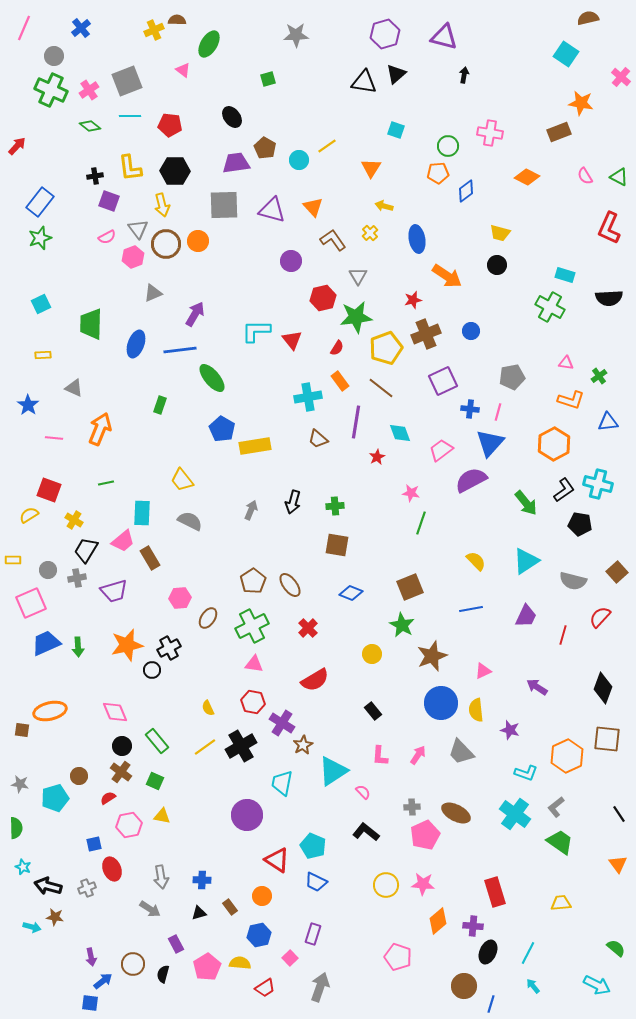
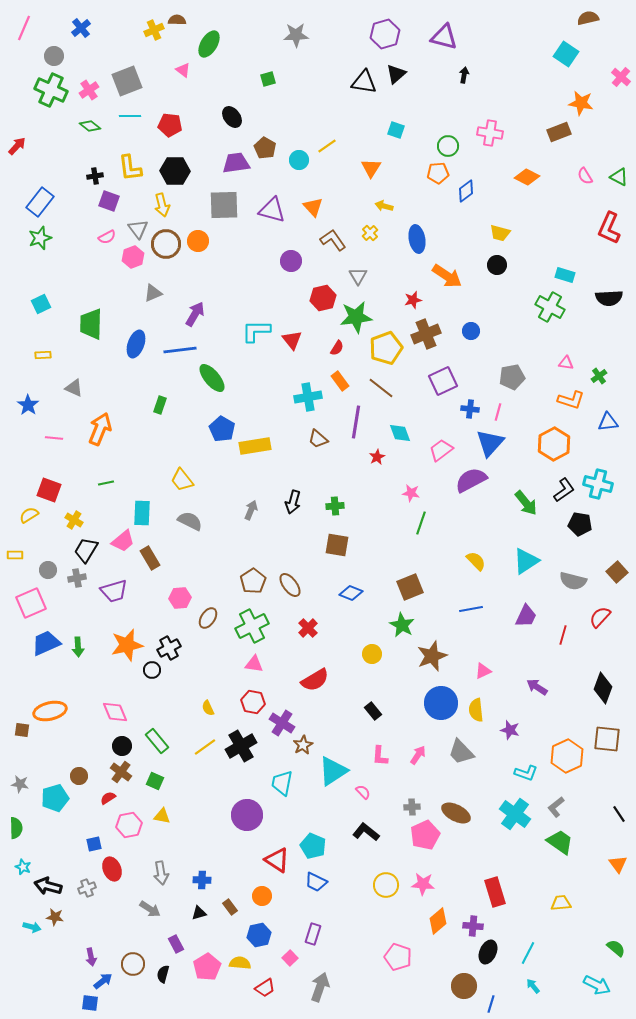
yellow rectangle at (13, 560): moved 2 px right, 5 px up
gray arrow at (161, 877): moved 4 px up
